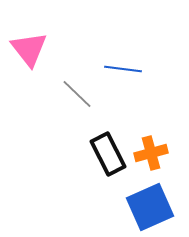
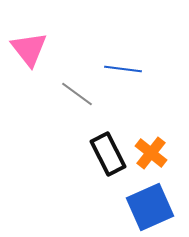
gray line: rotated 8 degrees counterclockwise
orange cross: rotated 36 degrees counterclockwise
